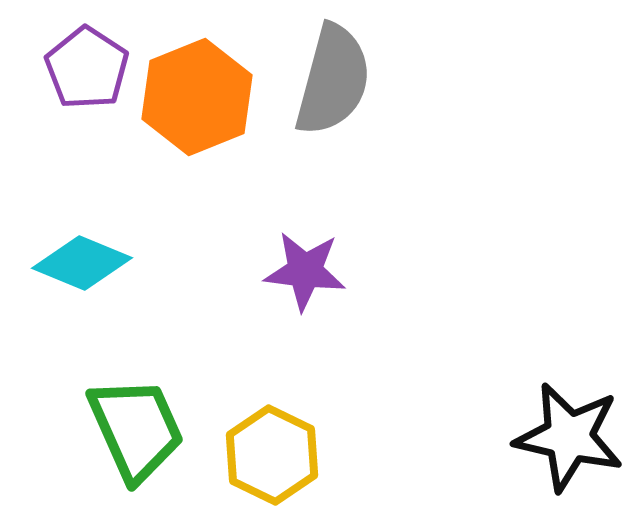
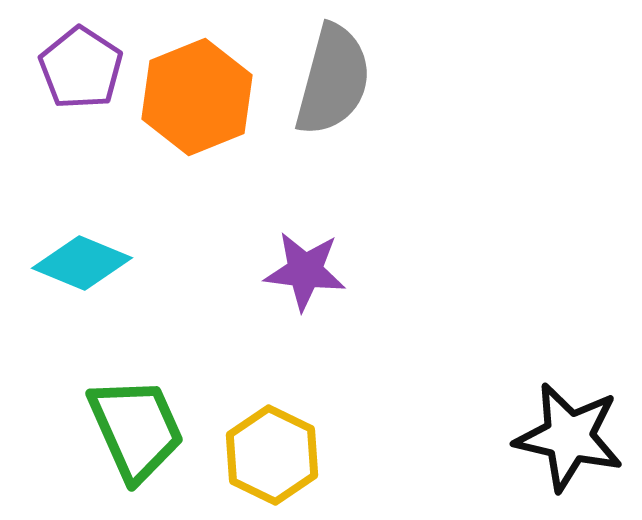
purple pentagon: moved 6 px left
